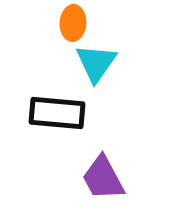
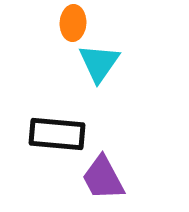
cyan triangle: moved 3 px right
black rectangle: moved 21 px down
